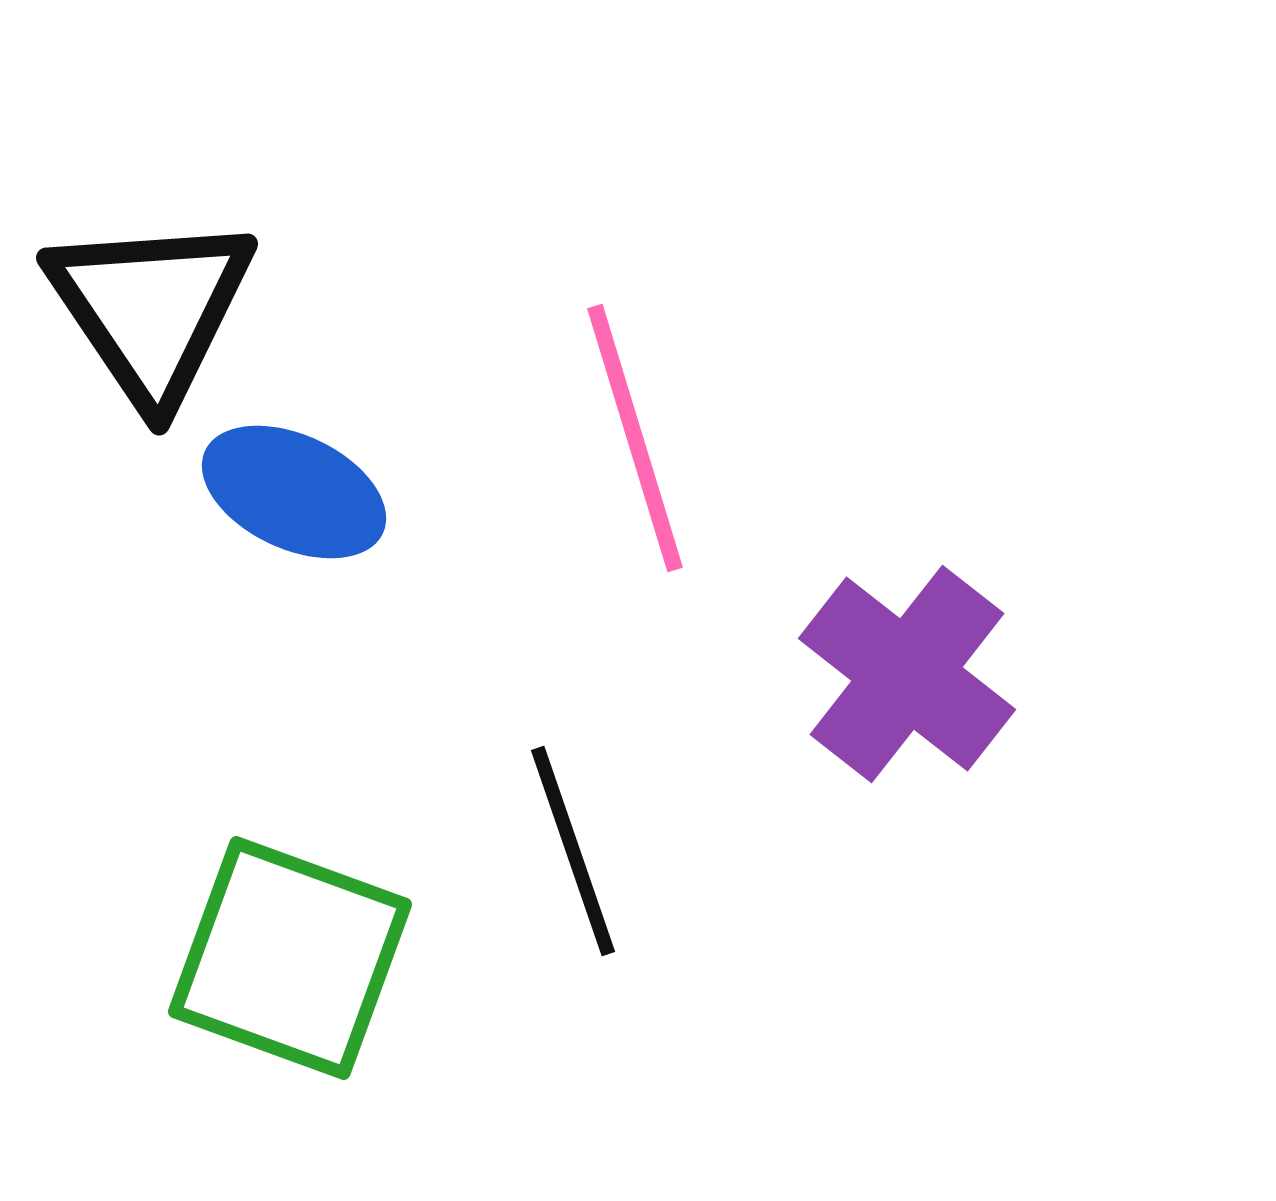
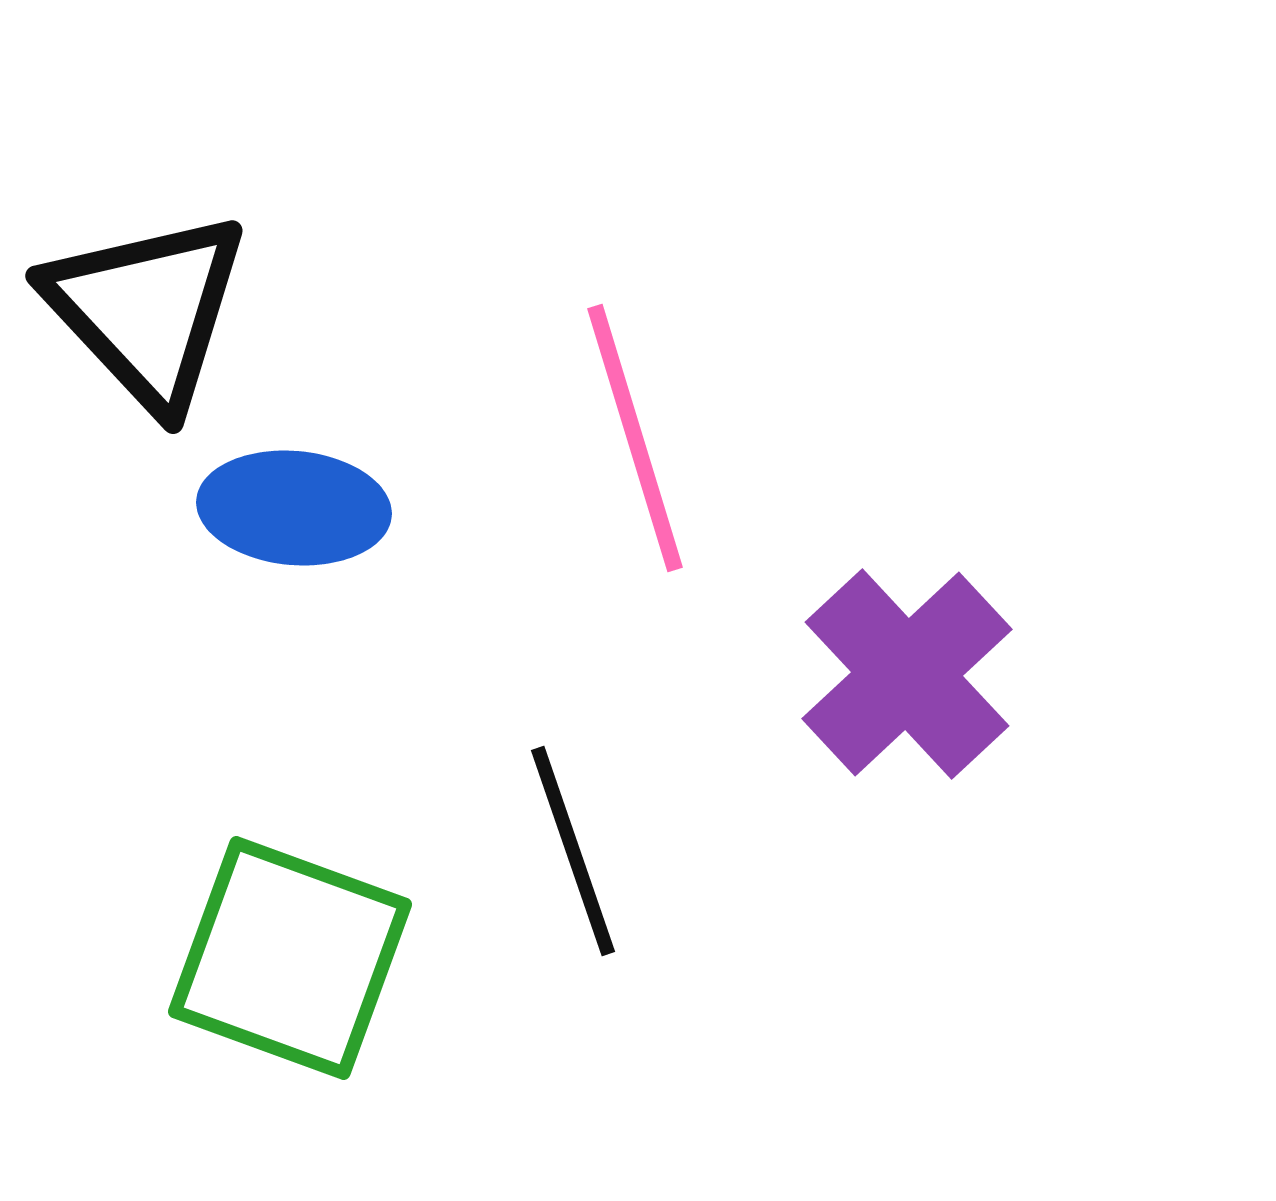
black triangle: moved 4 px left, 1 px down; rotated 9 degrees counterclockwise
blue ellipse: moved 16 px down; rotated 20 degrees counterclockwise
purple cross: rotated 9 degrees clockwise
